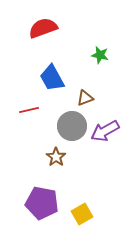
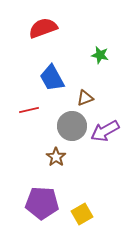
purple pentagon: rotated 8 degrees counterclockwise
